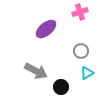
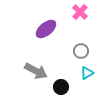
pink cross: rotated 28 degrees counterclockwise
